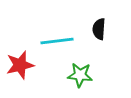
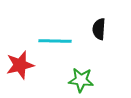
cyan line: moved 2 px left; rotated 8 degrees clockwise
green star: moved 1 px right, 5 px down
